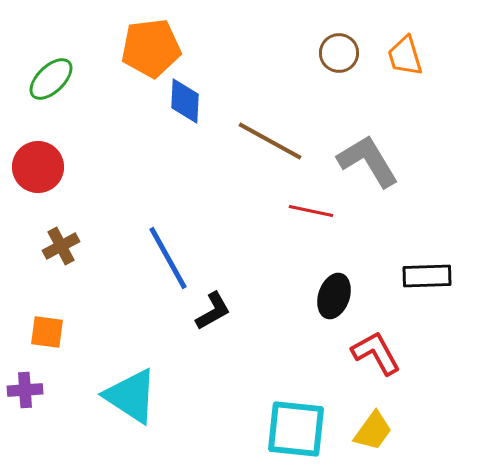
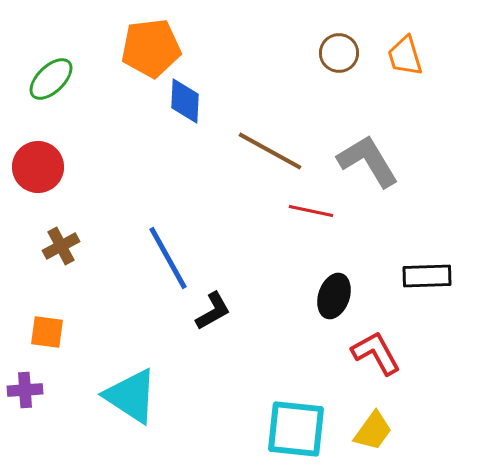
brown line: moved 10 px down
